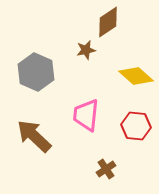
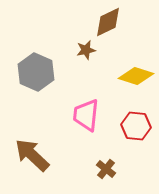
brown diamond: rotated 8 degrees clockwise
yellow diamond: rotated 24 degrees counterclockwise
brown arrow: moved 2 px left, 19 px down
brown cross: rotated 18 degrees counterclockwise
